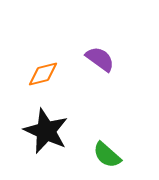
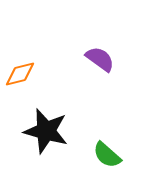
orange diamond: moved 23 px left
black star: rotated 9 degrees counterclockwise
